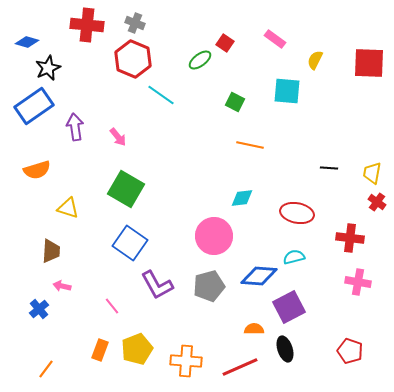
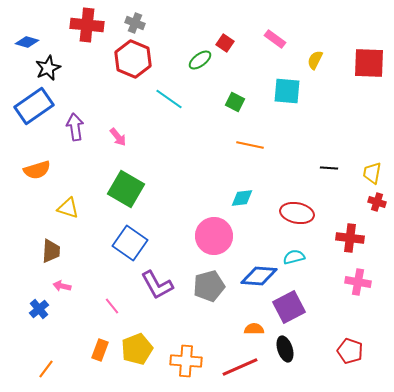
cyan line at (161, 95): moved 8 px right, 4 px down
red cross at (377, 202): rotated 18 degrees counterclockwise
